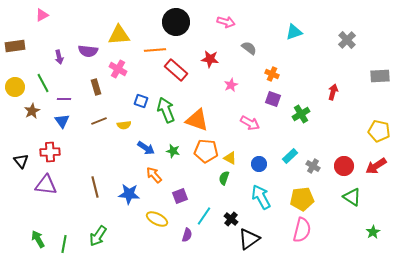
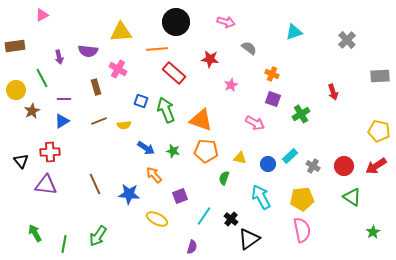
yellow triangle at (119, 35): moved 2 px right, 3 px up
orange line at (155, 50): moved 2 px right, 1 px up
red rectangle at (176, 70): moved 2 px left, 3 px down
green line at (43, 83): moved 1 px left, 5 px up
yellow circle at (15, 87): moved 1 px right, 3 px down
red arrow at (333, 92): rotated 147 degrees clockwise
orange triangle at (197, 120): moved 4 px right
blue triangle at (62, 121): rotated 35 degrees clockwise
pink arrow at (250, 123): moved 5 px right
yellow triangle at (230, 158): moved 10 px right; rotated 16 degrees counterclockwise
blue circle at (259, 164): moved 9 px right
brown line at (95, 187): moved 3 px up; rotated 10 degrees counterclockwise
pink semicircle at (302, 230): rotated 25 degrees counterclockwise
purple semicircle at (187, 235): moved 5 px right, 12 px down
green arrow at (38, 239): moved 3 px left, 6 px up
